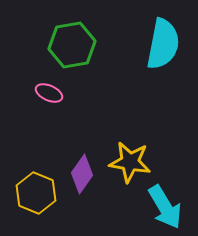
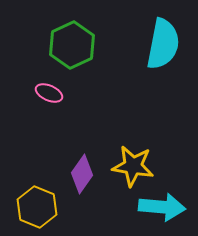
green hexagon: rotated 15 degrees counterclockwise
yellow star: moved 3 px right, 4 px down
yellow hexagon: moved 1 px right, 14 px down
cyan arrow: moved 3 px left; rotated 54 degrees counterclockwise
